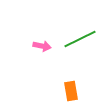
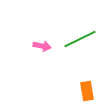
orange rectangle: moved 16 px right
